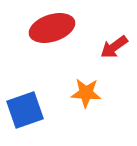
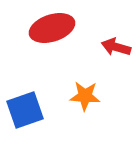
red arrow: moved 2 px right; rotated 52 degrees clockwise
orange star: moved 1 px left, 3 px down
